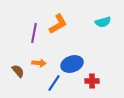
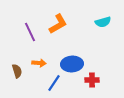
purple line: moved 4 px left, 1 px up; rotated 36 degrees counterclockwise
blue ellipse: rotated 15 degrees clockwise
brown semicircle: moved 1 px left; rotated 24 degrees clockwise
red cross: moved 1 px up
